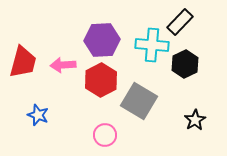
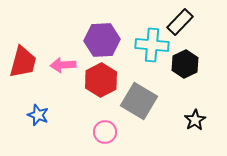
pink circle: moved 3 px up
